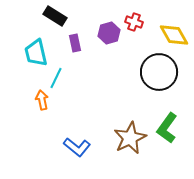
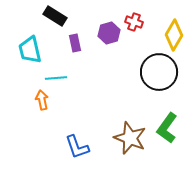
yellow diamond: rotated 60 degrees clockwise
cyan trapezoid: moved 6 px left, 3 px up
cyan line: rotated 60 degrees clockwise
brown star: rotated 24 degrees counterclockwise
blue L-shape: rotated 32 degrees clockwise
